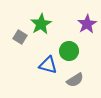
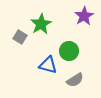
purple star: moved 3 px left, 8 px up
